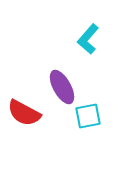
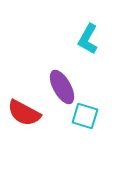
cyan L-shape: rotated 12 degrees counterclockwise
cyan square: moved 3 px left; rotated 28 degrees clockwise
